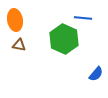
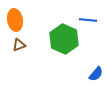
blue line: moved 5 px right, 2 px down
brown triangle: rotated 32 degrees counterclockwise
